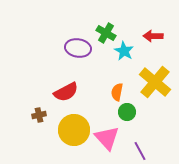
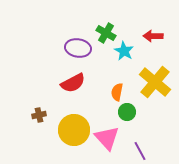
red semicircle: moved 7 px right, 9 px up
